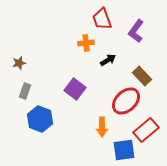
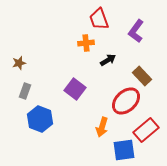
red trapezoid: moved 3 px left
orange arrow: rotated 18 degrees clockwise
